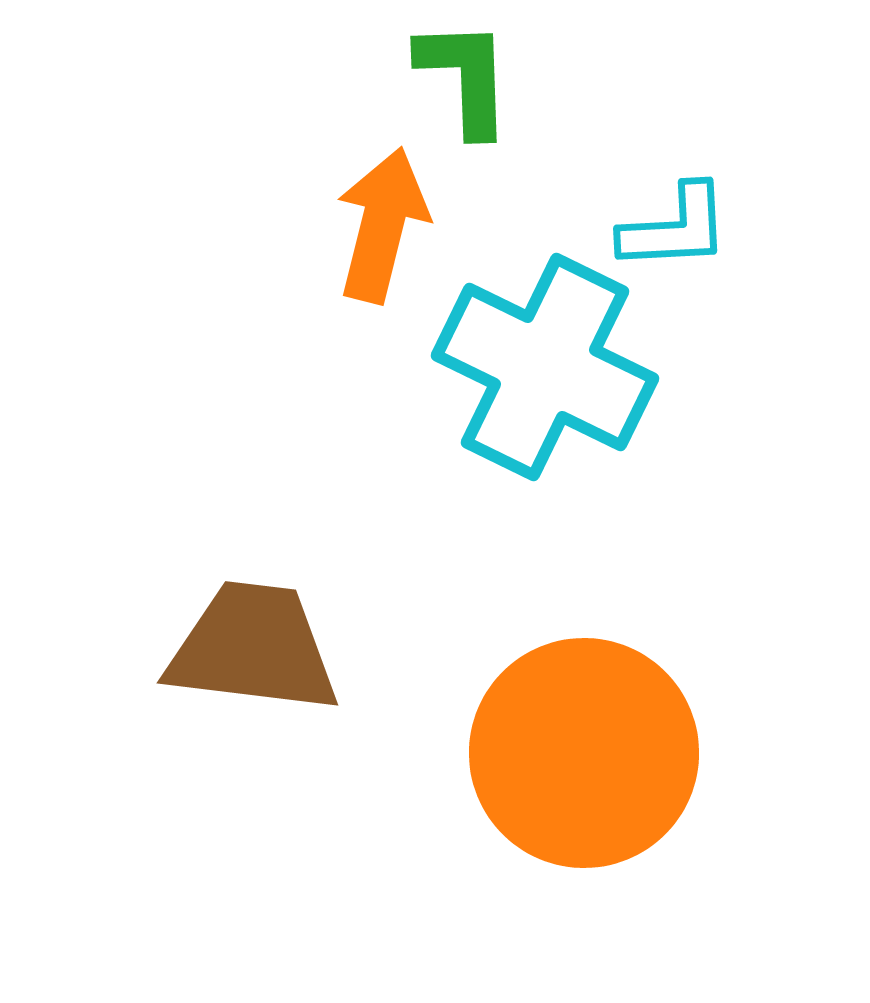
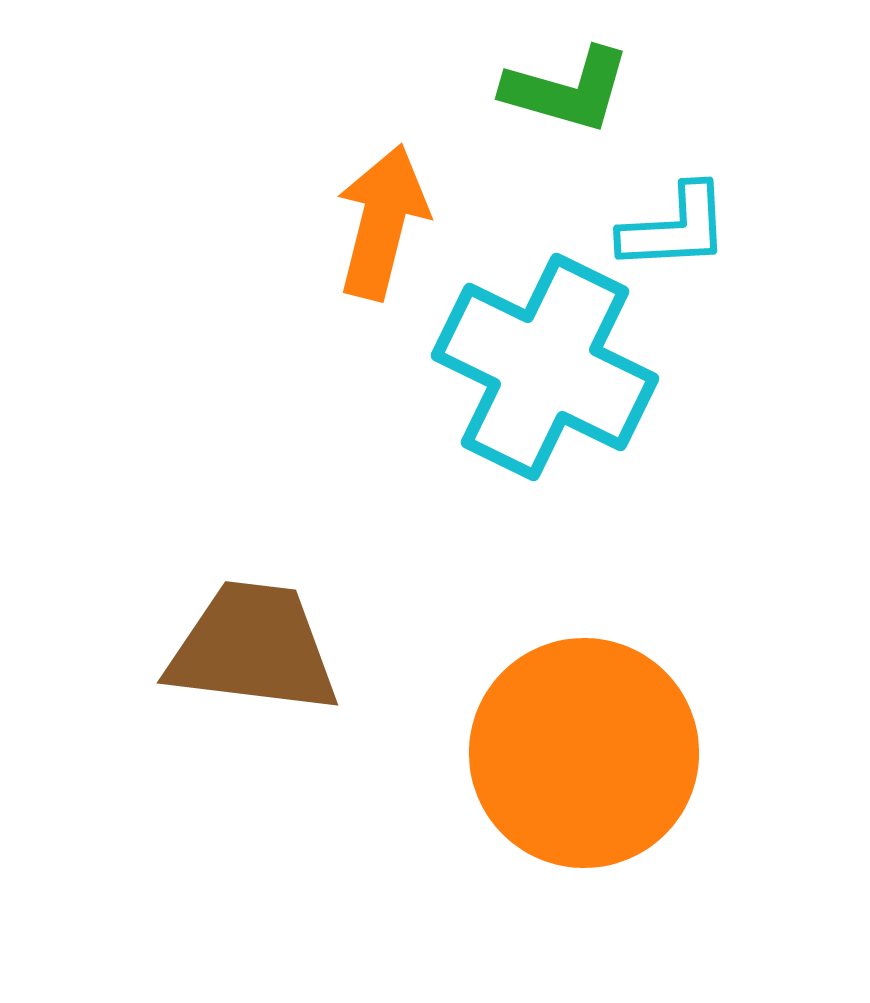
green L-shape: moved 102 px right, 13 px down; rotated 108 degrees clockwise
orange arrow: moved 3 px up
